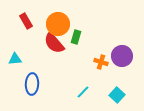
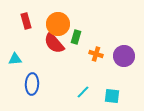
red rectangle: rotated 14 degrees clockwise
purple circle: moved 2 px right
orange cross: moved 5 px left, 8 px up
cyan square: moved 5 px left, 1 px down; rotated 35 degrees counterclockwise
